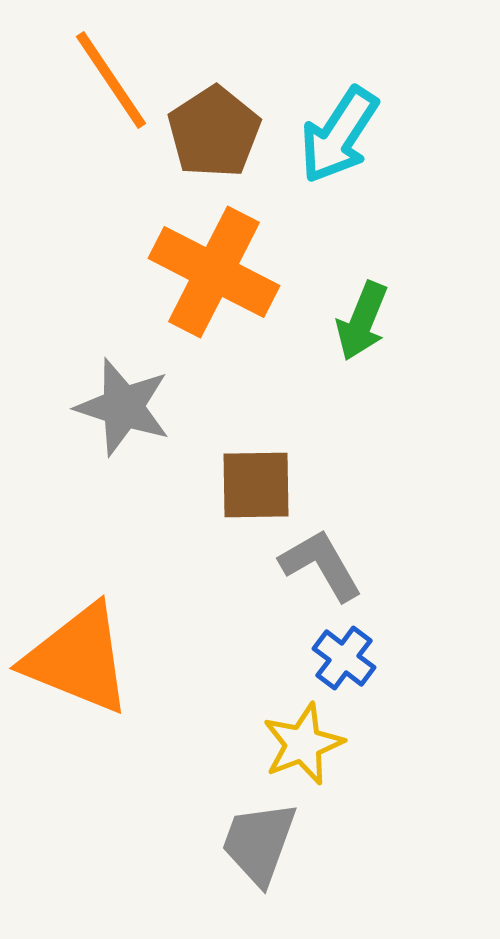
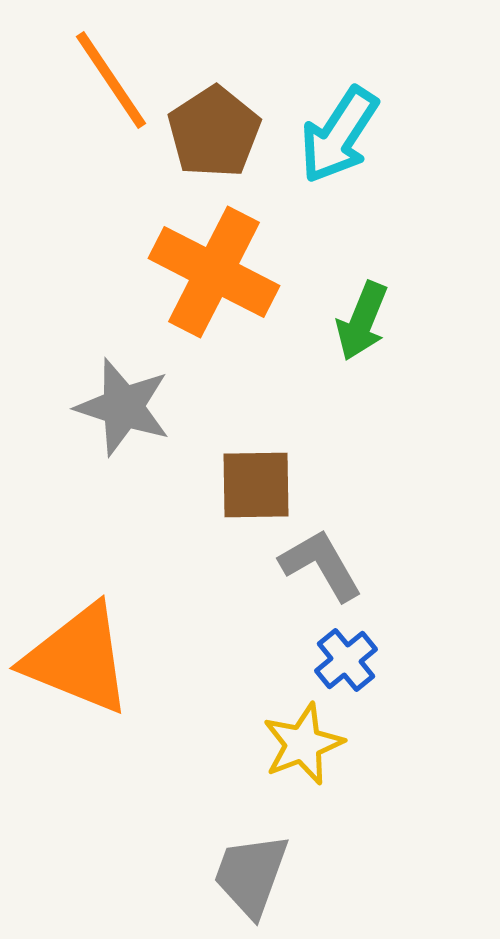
blue cross: moved 2 px right, 2 px down; rotated 14 degrees clockwise
gray trapezoid: moved 8 px left, 32 px down
